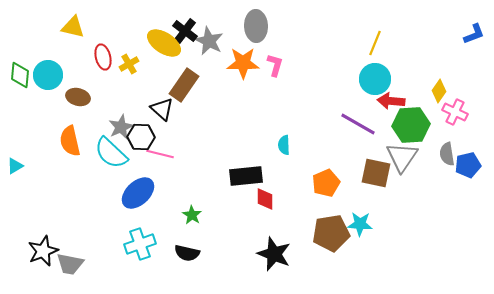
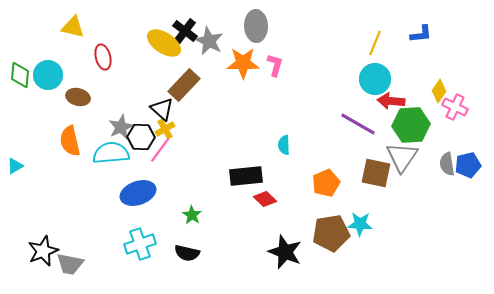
blue L-shape at (474, 34): moved 53 px left; rotated 15 degrees clockwise
yellow cross at (129, 64): moved 36 px right, 65 px down
brown rectangle at (184, 85): rotated 8 degrees clockwise
pink cross at (455, 112): moved 5 px up
cyan semicircle at (111, 153): rotated 132 degrees clockwise
pink line at (160, 154): moved 4 px up; rotated 68 degrees counterclockwise
gray semicircle at (447, 154): moved 10 px down
blue ellipse at (138, 193): rotated 24 degrees clockwise
red diamond at (265, 199): rotated 45 degrees counterclockwise
black star at (274, 254): moved 11 px right, 2 px up
